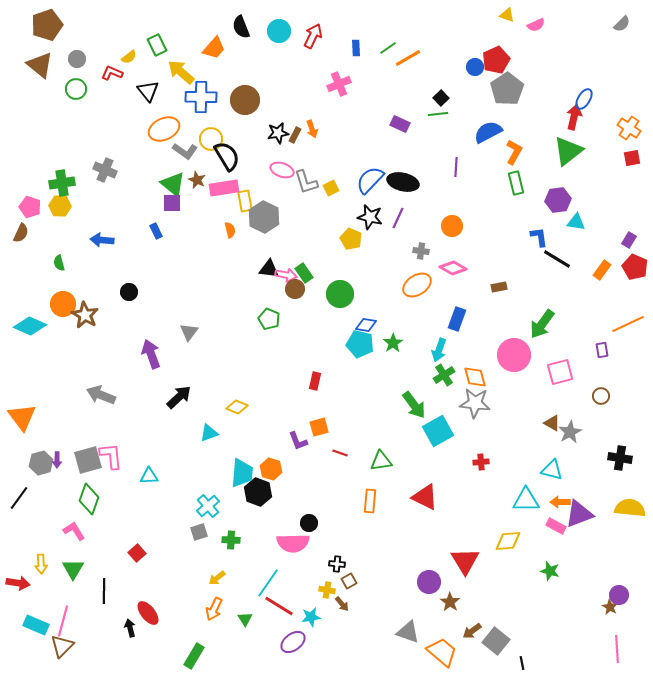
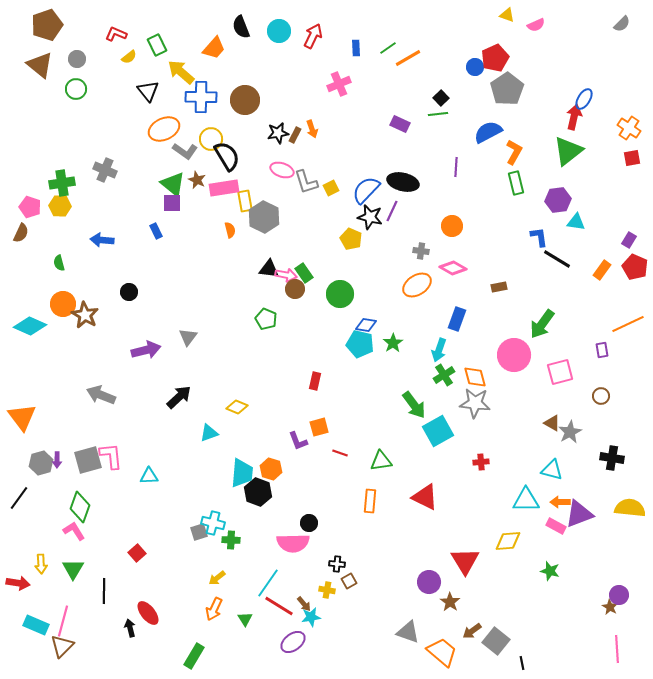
red pentagon at (496, 60): moved 1 px left, 2 px up
red L-shape at (112, 73): moved 4 px right, 39 px up
blue semicircle at (370, 180): moved 4 px left, 10 px down
purple line at (398, 218): moved 6 px left, 7 px up
green pentagon at (269, 319): moved 3 px left
gray triangle at (189, 332): moved 1 px left, 5 px down
purple arrow at (151, 354): moved 5 px left, 4 px up; rotated 96 degrees clockwise
black cross at (620, 458): moved 8 px left
green diamond at (89, 499): moved 9 px left, 8 px down
cyan cross at (208, 506): moved 5 px right, 17 px down; rotated 35 degrees counterclockwise
brown arrow at (342, 604): moved 38 px left
